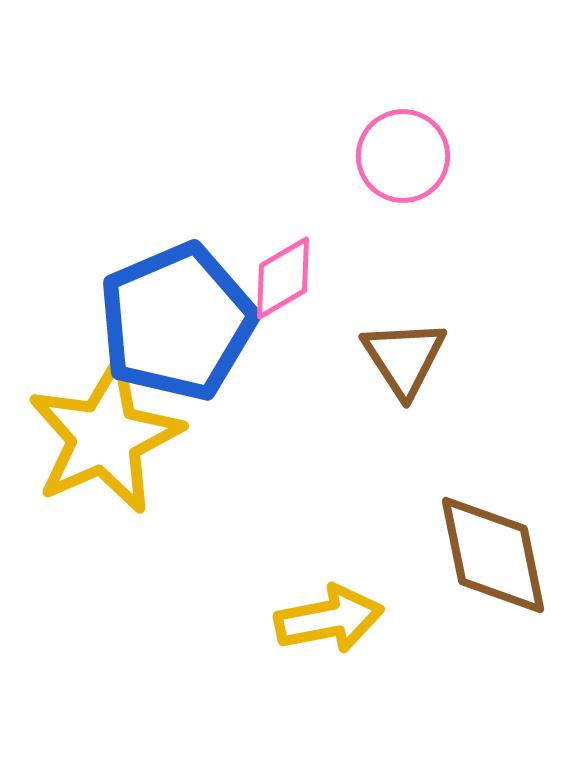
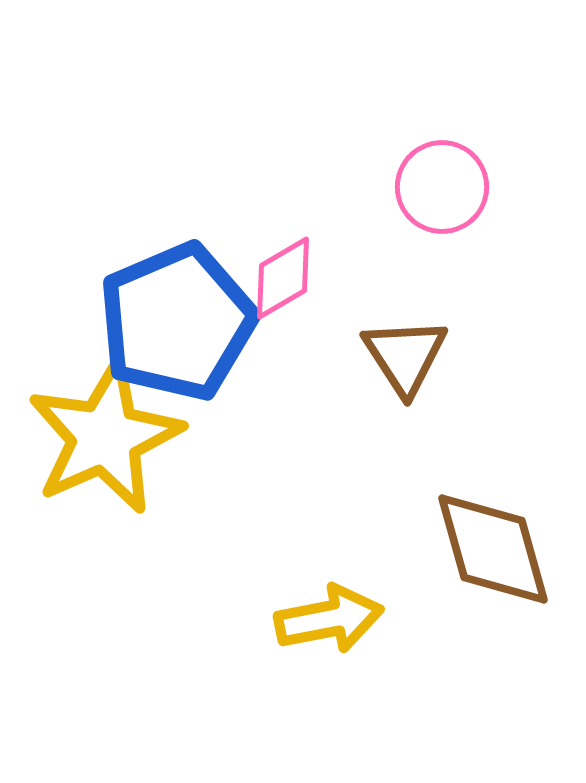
pink circle: moved 39 px right, 31 px down
brown triangle: moved 1 px right, 2 px up
brown diamond: moved 6 px up; rotated 4 degrees counterclockwise
